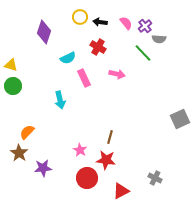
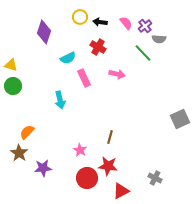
red star: moved 2 px right, 6 px down
